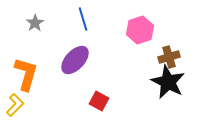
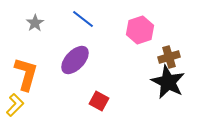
blue line: rotated 35 degrees counterclockwise
